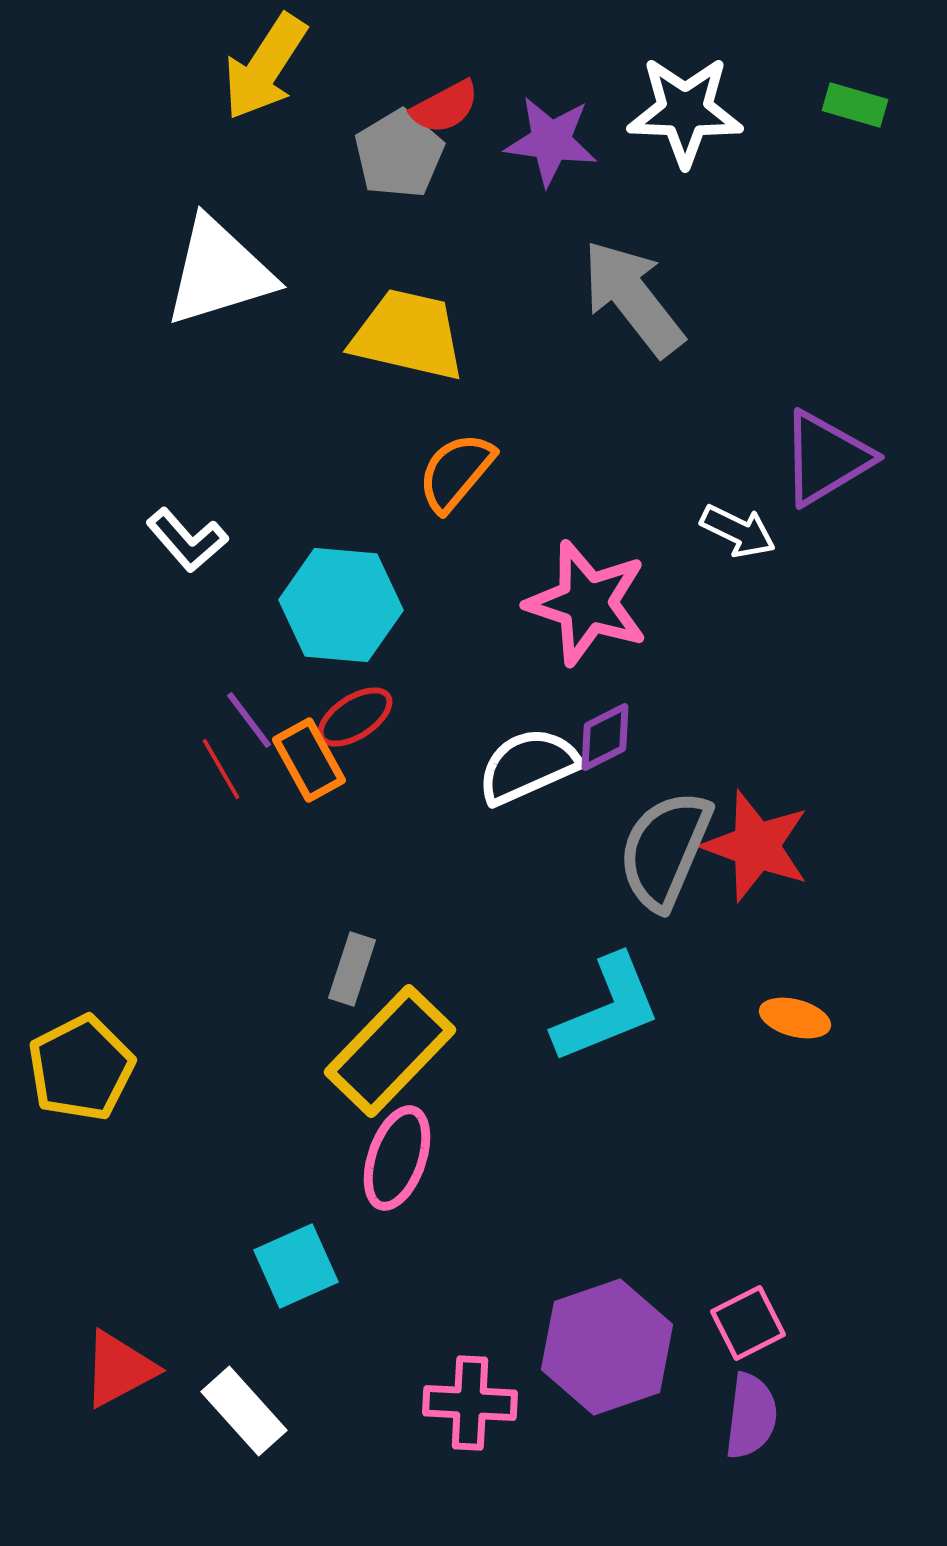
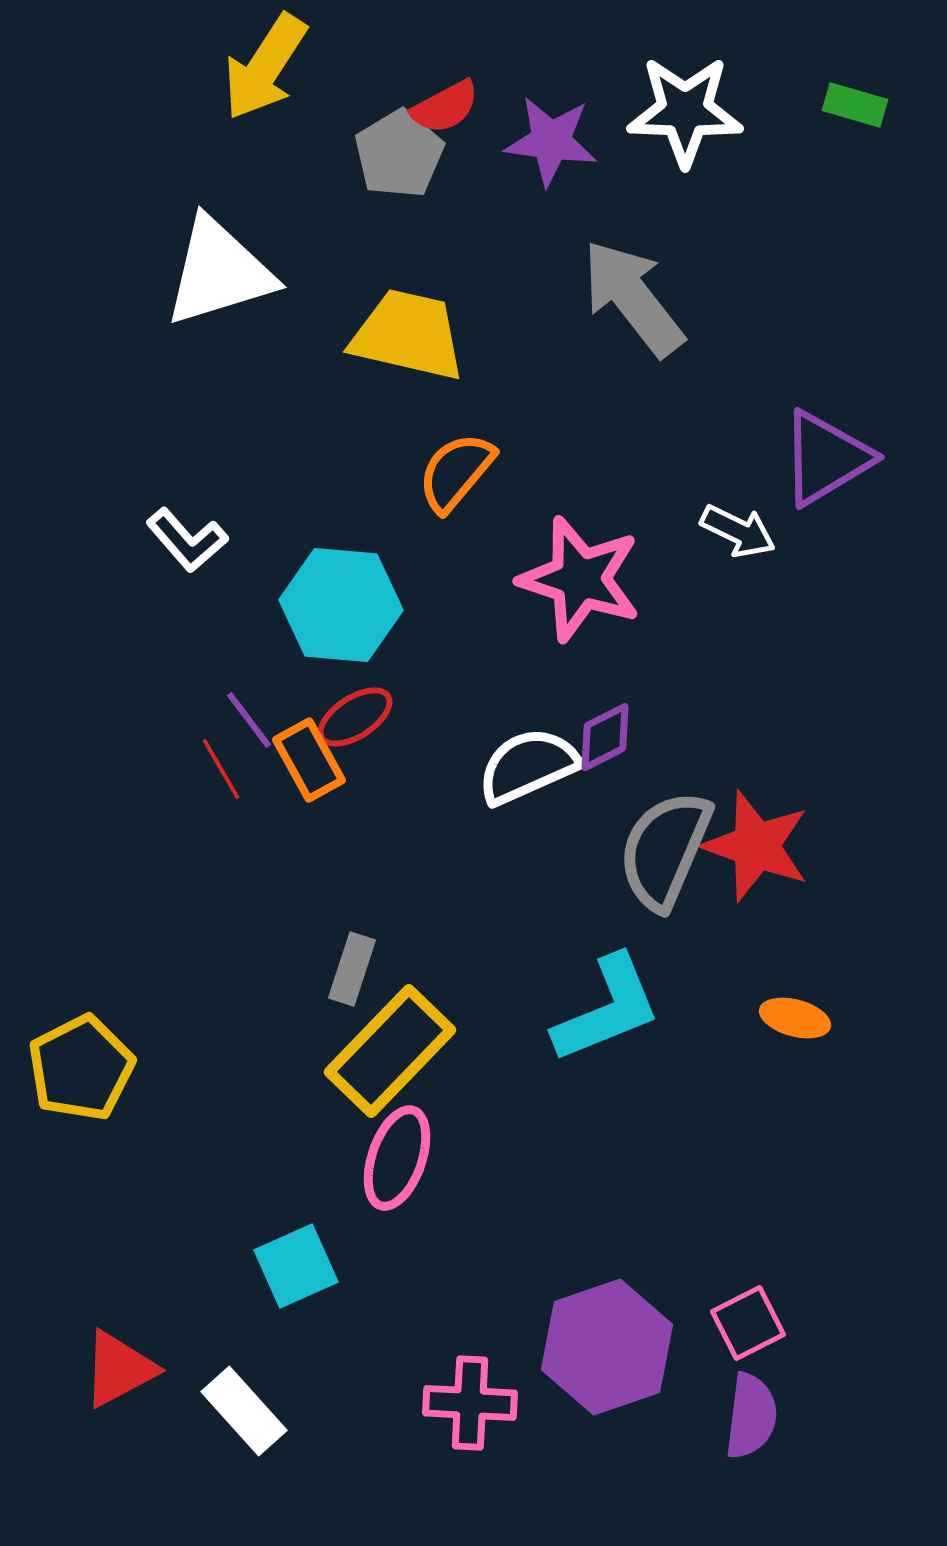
pink star: moved 7 px left, 24 px up
